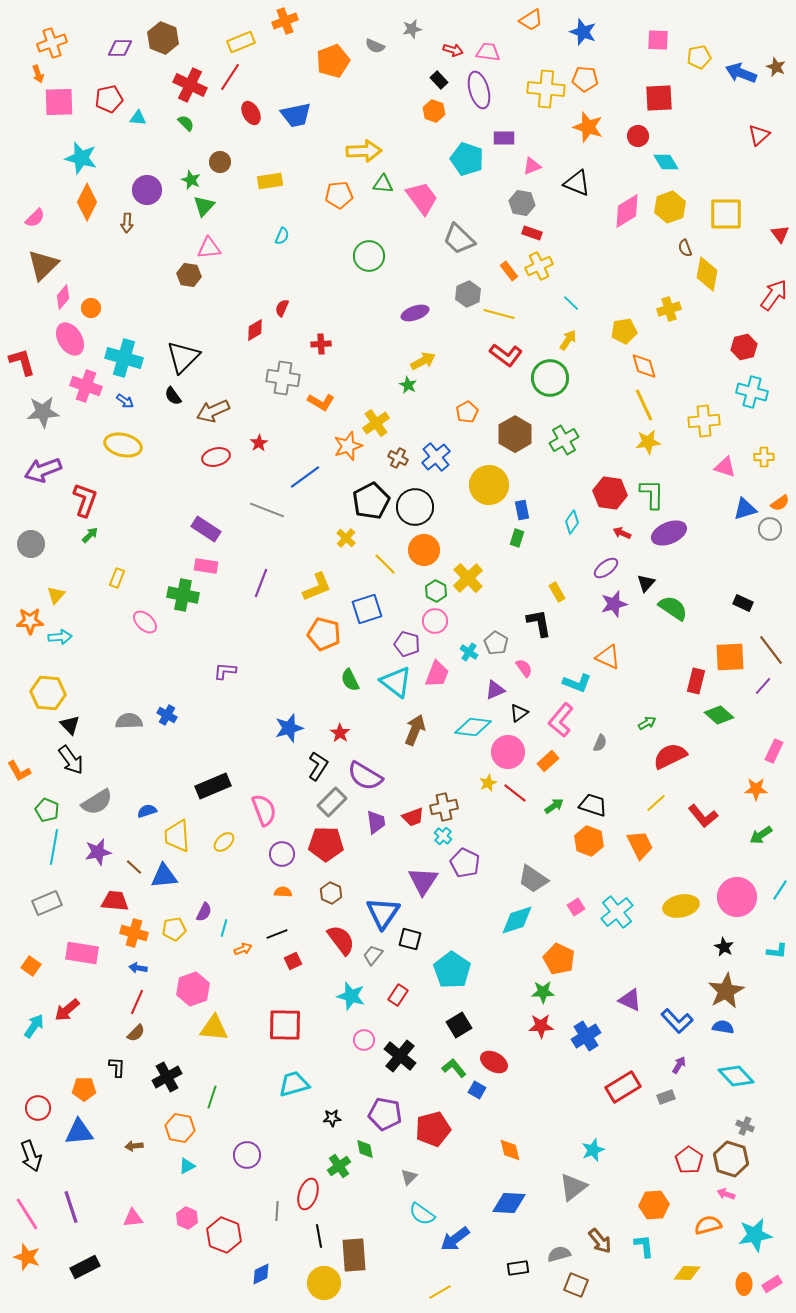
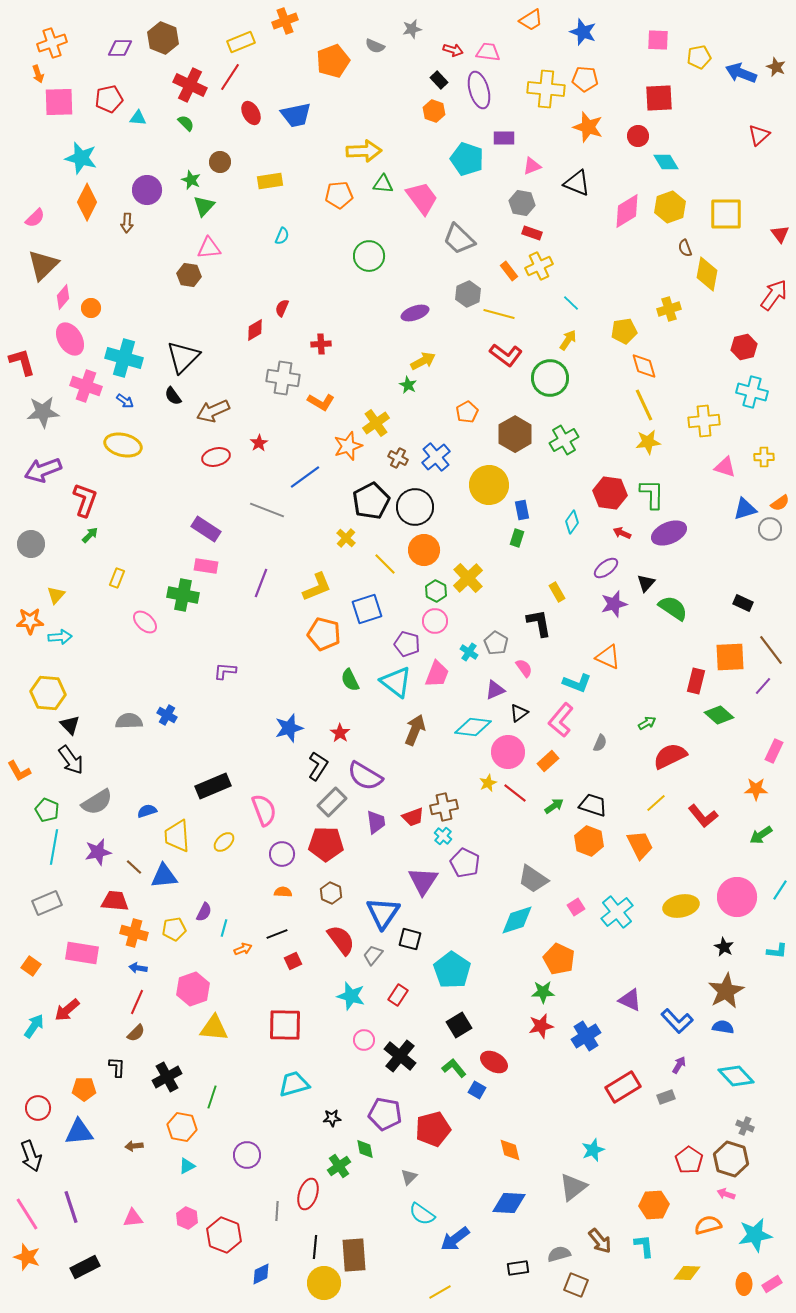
red star at (541, 1026): rotated 10 degrees counterclockwise
orange hexagon at (180, 1128): moved 2 px right, 1 px up
black line at (319, 1236): moved 4 px left, 11 px down; rotated 15 degrees clockwise
